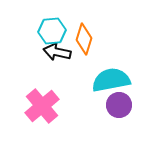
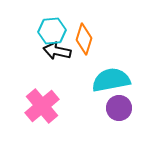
black arrow: moved 1 px up
purple circle: moved 3 px down
